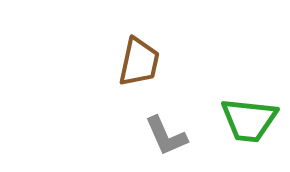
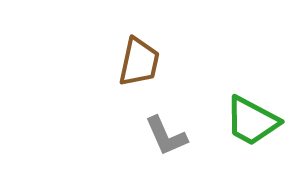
green trapezoid: moved 3 px right, 1 px down; rotated 22 degrees clockwise
